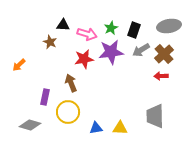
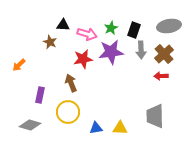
gray arrow: rotated 60 degrees counterclockwise
red star: moved 1 px left
purple rectangle: moved 5 px left, 2 px up
